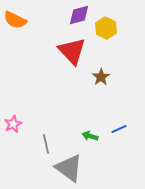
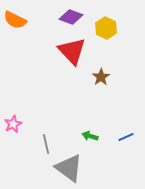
purple diamond: moved 8 px left, 2 px down; rotated 35 degrees clockwise
blue line: moved 7 px right, 8 px down
